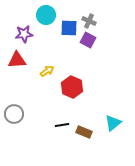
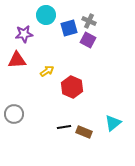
blue square: rotated 18 degrees counterclockwise
black line: moved 2 px right, 2 px down
